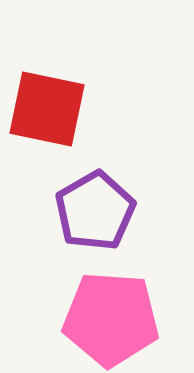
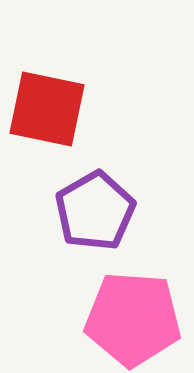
pink pentagon: moved 22 px right
